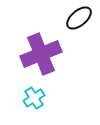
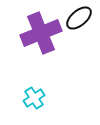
purple cross: moved 21 px up
